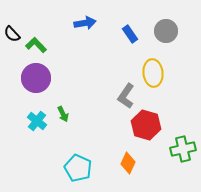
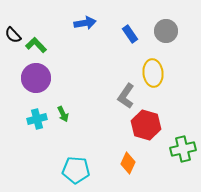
black semicircle: moved 1 px right, 1 px down
cyan cross: moved 2 px up; rotated 36 degrees clockwise
cyan pentagon: moved 2 px left, 2 px down; rotated 20 degrees counterclockwise
